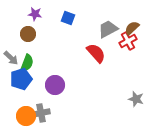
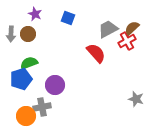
purple star: rotated 16 degrees clockwise
red cross: moved 1 px left
gray arrow: moved 24 px up; rotated 49 degrees clockwise
green semicircle: moved 2 px right; rotated 132 degrees counterclockwise
gray cross: moved 1 px right, 6 px up
